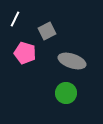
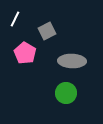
pink pentagon: rotated 15 degrees clockwise
gray ellipse: rotated 16 degrees counterclockwise
